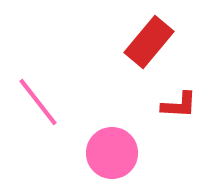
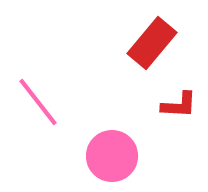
red rectangle: moved 3 px right, 1 px down
pink circle: moved 3 px down
